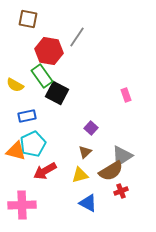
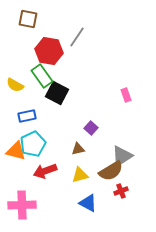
brown triangle: moved 7 px left, 3 px up; rotated 32 degrees clockwise
red arrow: rotated 10 degrees clockwise
